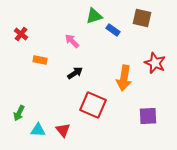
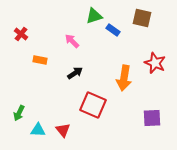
purple square: moved 4 px right, 2 px down
